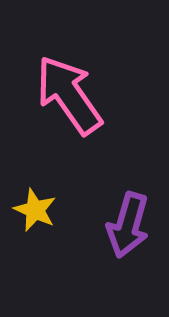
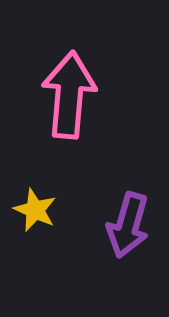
pink arrow: rotated 40 degrees clockwise
